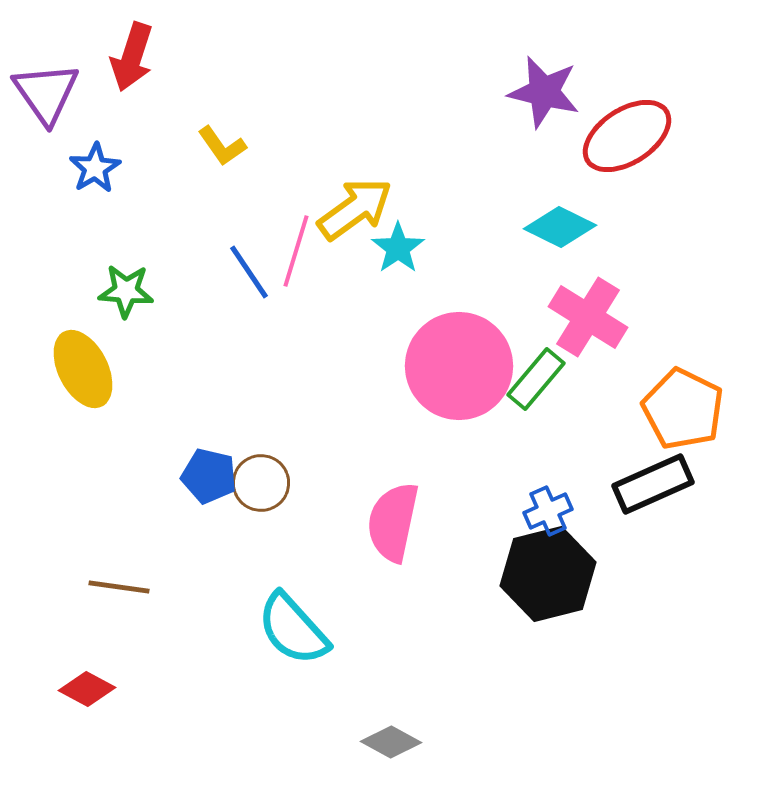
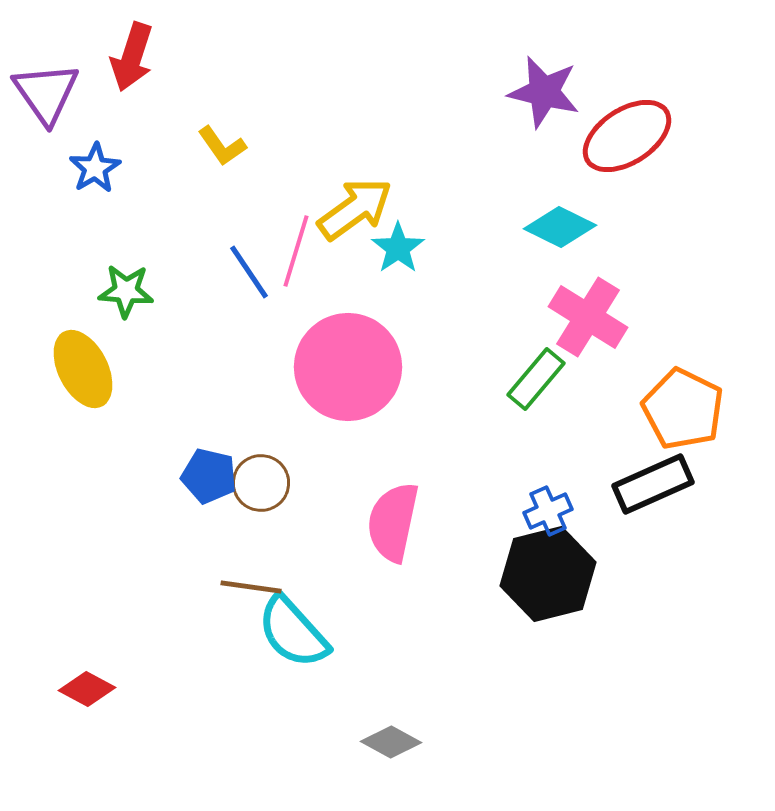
pink circle: moved 111 px left, 1 px down
brown line: moved 132 px right
cyan semicircle: moved 3 px down
